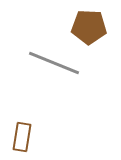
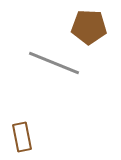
brown rectangle: rotated 20 degrees counterclockwise
